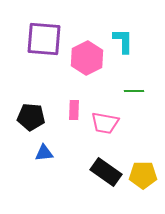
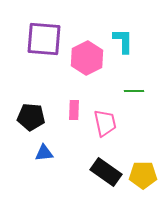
pink trapezoid: rotated 112 degrees counterclockwise
